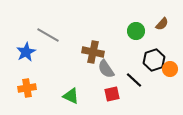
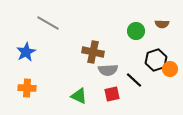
brown semicircle: rotated 48 degrees clockwise
gray line: moved 12 px up
black hexagon: moved 2 px right
gray semicircle: moved 2 px right, 1 px down; rotated 60 degrees counterclockwise
orange cross: rotated 12 degrees clockwise
green triangle: moved 8 px right
